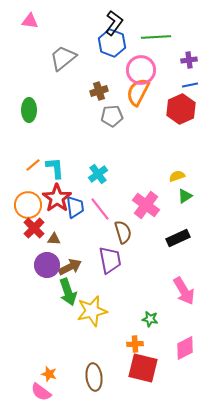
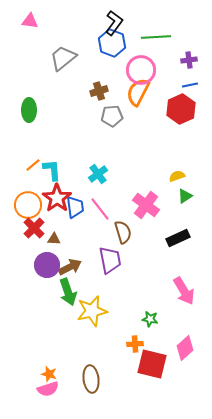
cyan L-shape: moved 3 px left, 2 px down
pink diamond: rotated 15 degrees counterclockwise
red square: moved 9 px right, 4 px up
brown ellipse: moved 3 px left, 2 px down
pink semicircle: moved 7 px right, 3 px up; rotated 55 degrees counterclockwise
